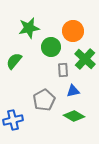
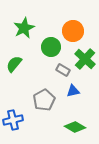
green star: moved 5 px left; rotated 15 degrees counterclockwise
green semicircle: moved 3 px down
gray rectangle: rotated 56 degrees counterclockwise
green diamond: moved 1 px right, 11 px down
